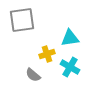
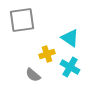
cyan triangle: rotated 42 degrees clockwise
